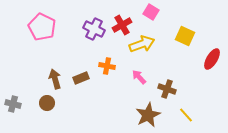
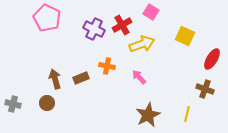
pink pentagon: moved 5 px right, 9 px up
brown cross: moved 38 px right
yellow line: moved 1 px right, 1 px up; rotated 56 degrees clockwise
